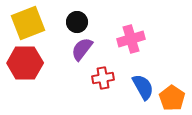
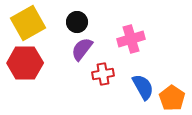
yellow square: rotated 8 degrees counterclockwise
red cross: moved 4 px up
